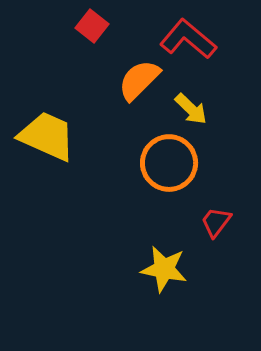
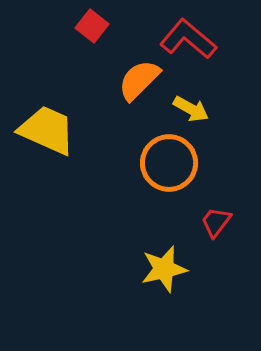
yellow arrow: rotated 15 degrees counterclockwise
yellow trapezoid: moved 6 px up
yellow star: rotated 24 degrees counterclockwise
